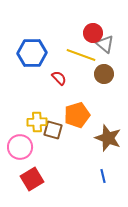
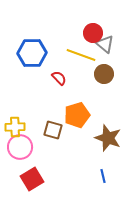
yellow cross: moved 22 px left, 5 px down
